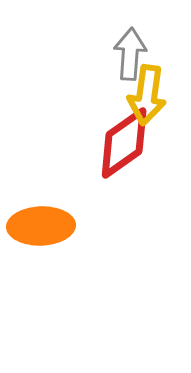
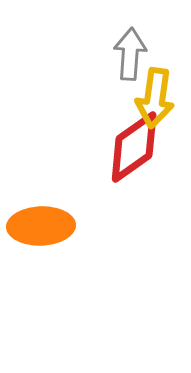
yellow arrow: moved 8 px right, 3 px down
red diamond: moved 10 px right, 4 px down
